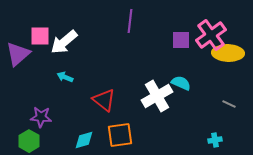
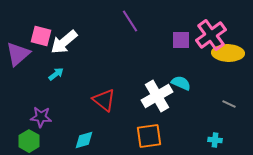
purple line: rotated 40 degrees counterclockwise
pink square: moved 1 px right; rotated 15 degrees clockwise
cyan arrow: moved 9 px left, 3 px up; rotated 119 degrees clockwise
orange square: moved 29 px right, 1 px down
cyan cross: rotated 16 degrees clockwise
